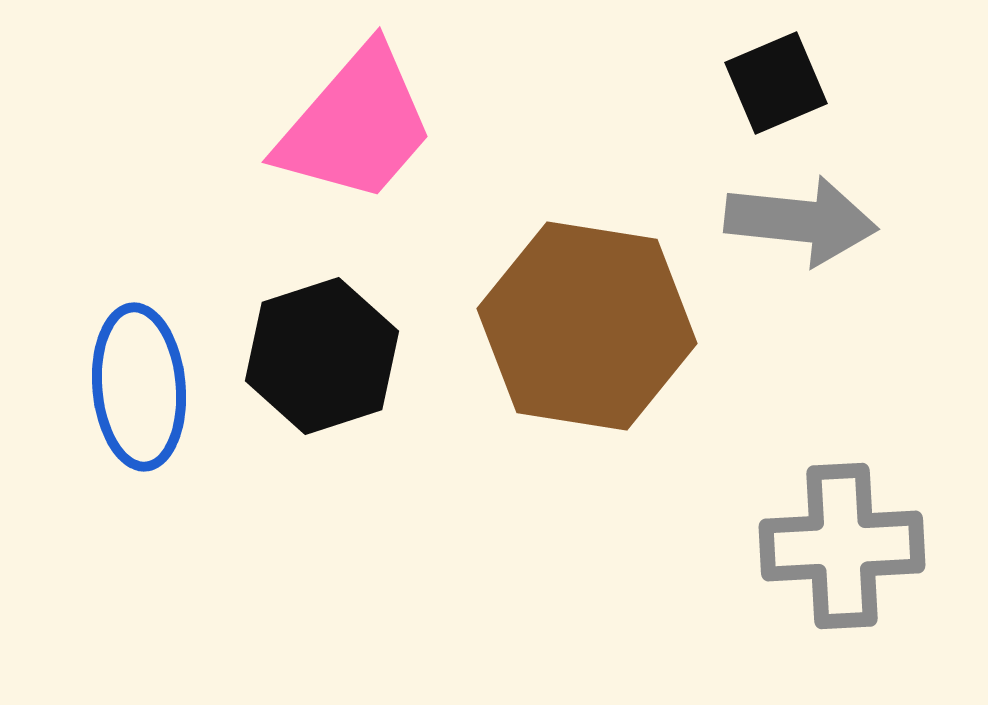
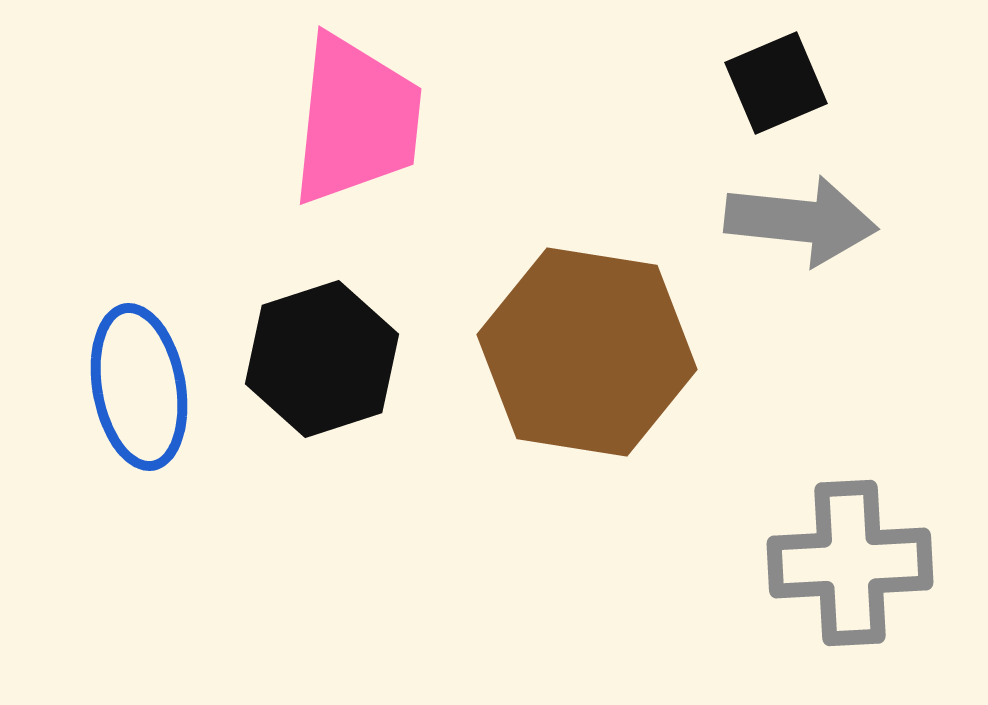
pink trapezoid: moved 5 px up; rotated 35 degrees counterclockwise
brown hexagon: moved 26 px down
black hexagon: moved 3 px down
blue ellipse: rotated 5 degrees counterclockwise
gray cross: moved 8 px right, 17 px down
